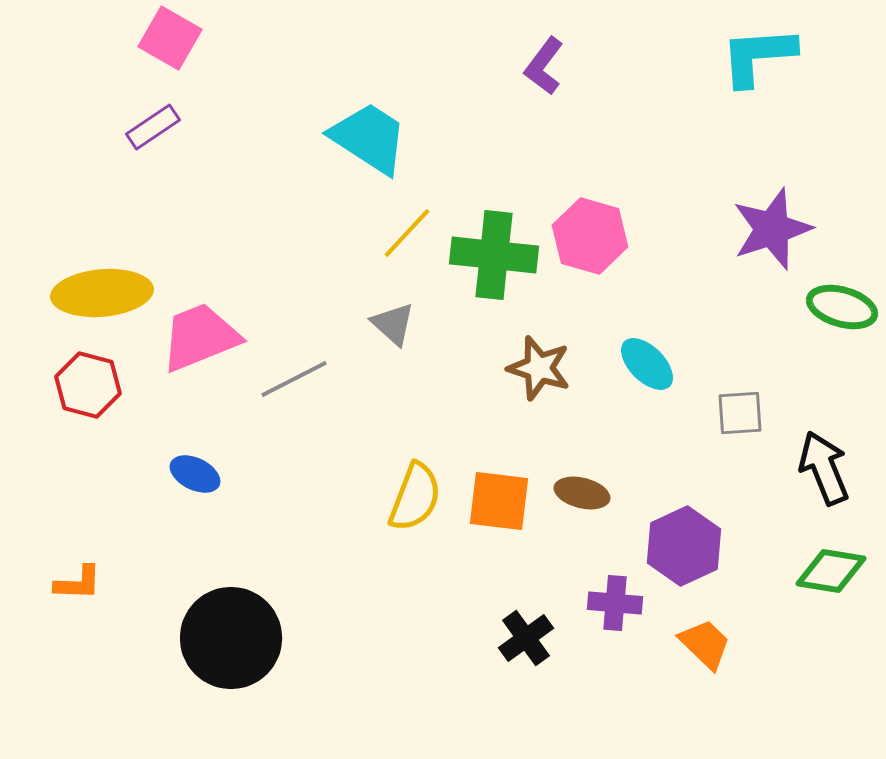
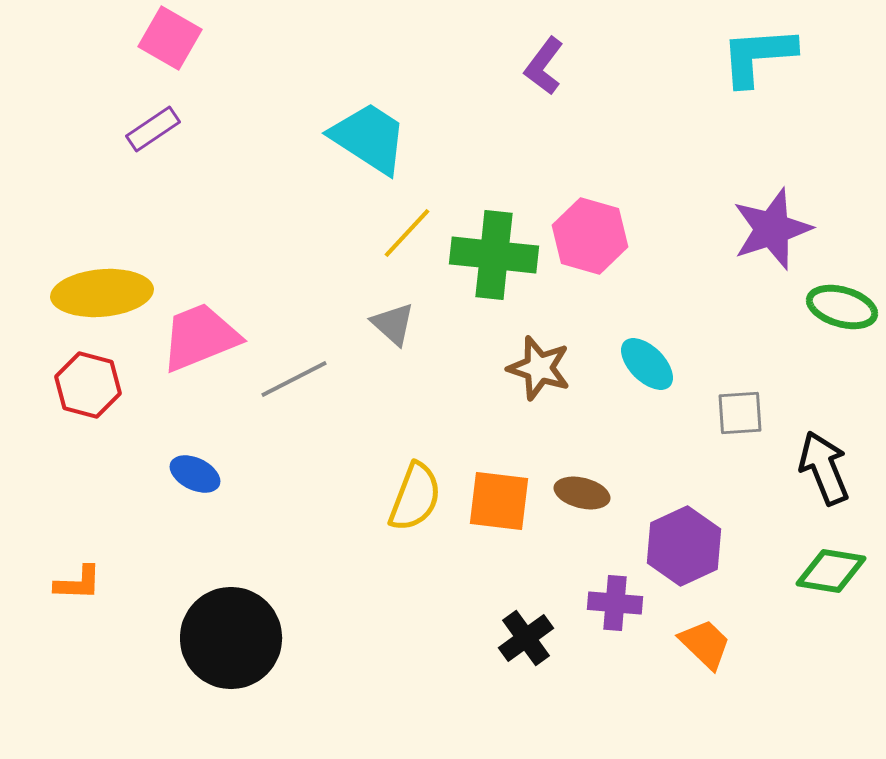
purple rectangle: moved 2 px down
